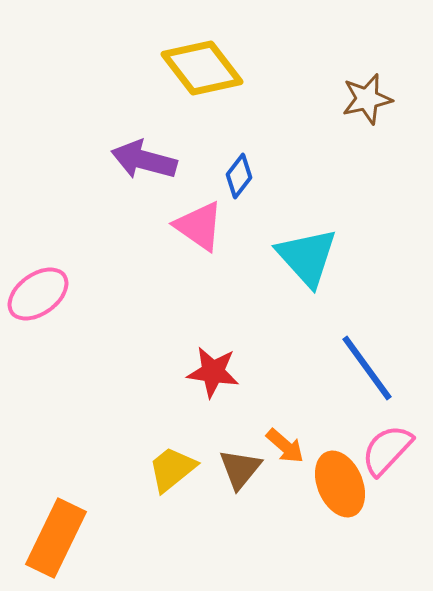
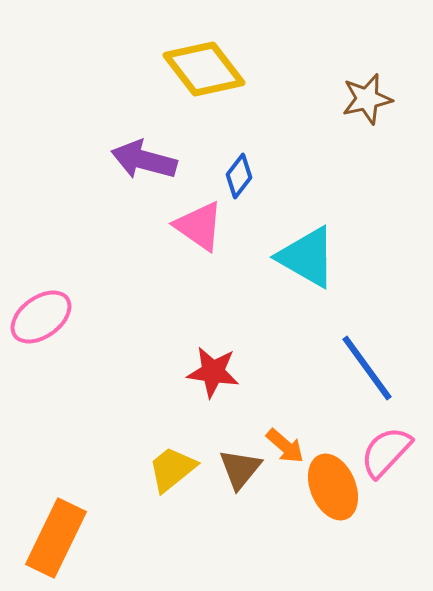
yellow diamond: moved 2 px right, 1 px down
cyan triangle: rotated 18 degrees counterclockwise
pink ellipse: moved 3 px right, 23 px down
pink semicircle: moved 1 px left, 2 px down
orange ellipse: moved 7 px left, 3 px down
